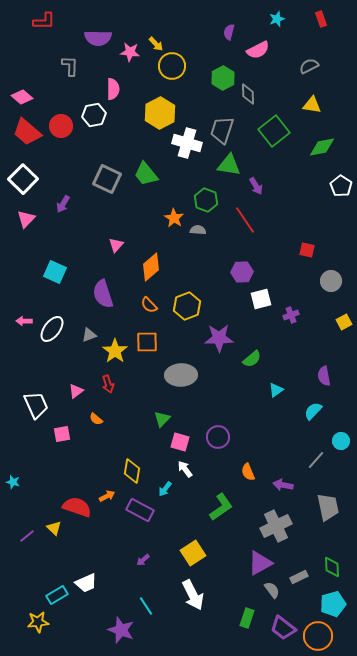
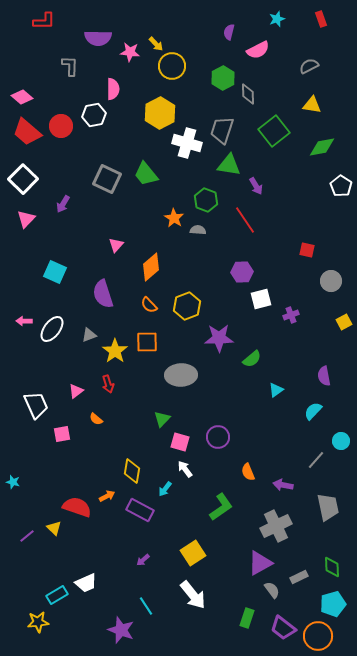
white arrow at (193, 595): rotated 12 degrees counterclockwise
